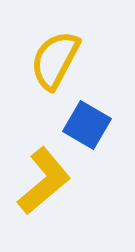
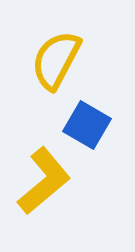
yellow semicircle: moved 1 px right
